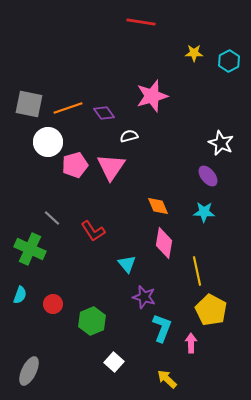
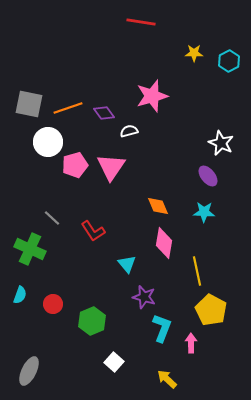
white semicircle: moved 5 px up
